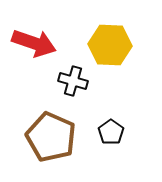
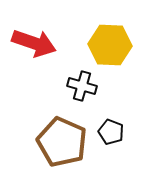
black cross: moved 9 px right, 5 px down
black pentagon: rotated 15 degrees counterclockwise
brown pentagon: moved 11 px right, 5 px down
